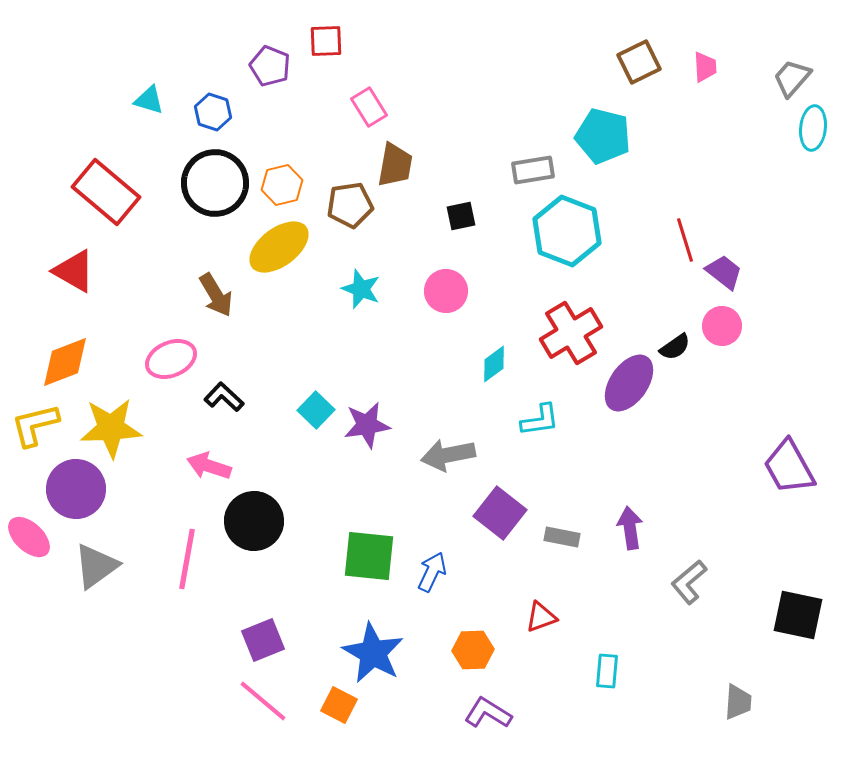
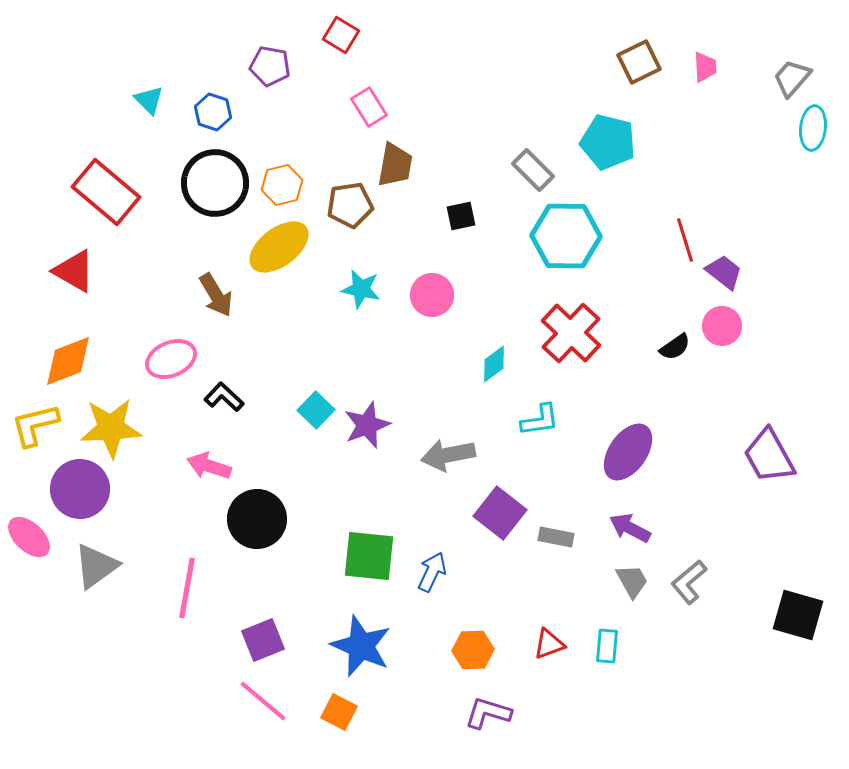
red square at (326, 41): moved 15 px right, 6 px up; rotated 33 degrees clockwise
purple pentagon at (270, 66): rotated 12 degrees counterclockwise
cyan triangle at (149, 100): rotated 28 degrees clockwise
cyan pentagon at (603, 136): moved 5 px right, 6 px down
gray rectangle at (533, 170): rotated 54 degrees clockwise
cyan hexagon at (567, 231): moved 1 px left, 5 px down; rotated 20 degrees counterclockwise
cyan star at (361, 289): rotated 9 degrees counterclockwise
pink circle at (446, 291): moved 14 px left, 4 px down
red cross at (571, 333): rotated 16 degrees counterclockwise
orange diamond at (65, 362): moved 3 px right, 1 px up
purple ellipse at (629, 383): moved 1 px left, 69 px down
purple star at (367, 425): rotated 12 degrees counterclockwise
purple trapezoid at (789, 467): moved 20 px left, 11 px up
purple circle at (76, 489): moved 4 px right
black circle at (254, 521): moved 3 px right, 2 px up
purple arrow at (630, 528): rotated 54 degrees counterclockwise
gray rectangle at (562, 537): moved 6 px left
pink line at (187, 559): moved 29 px down
black square at (798, 615): rotated 4 degrees clockwise
red triangle at (541, 617): moved 8 px right, 27 px down
blue star at (373, 653): moved 12 px left, 7 px up; rotated 6 degrees counterclockwise
cyan rectangle at (607, 671): moved 25 px up
gray trapezoid at (738, 702): moved 106 px left, 121 px up; rotated 33 degrees counterclockwise
orange square at (339, 705): moved 7 px down
purple L-shape at (488, 713): rotated 15 degrees counterclockwise
